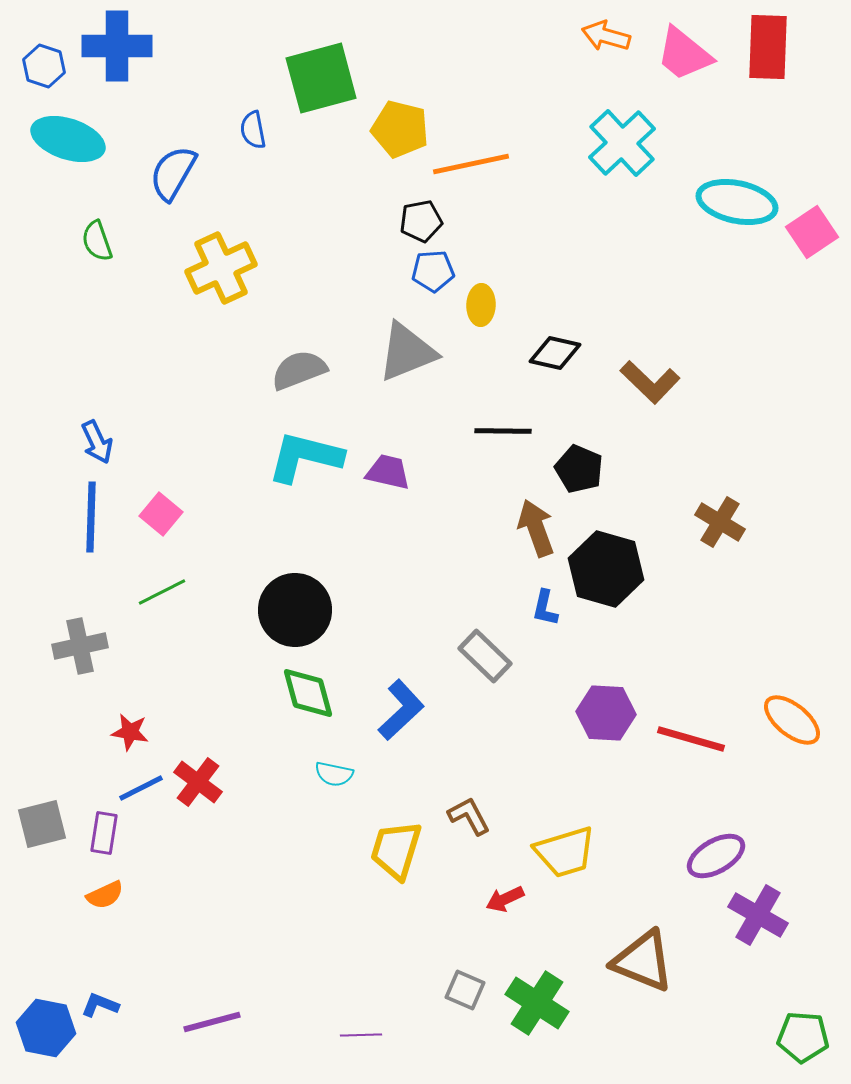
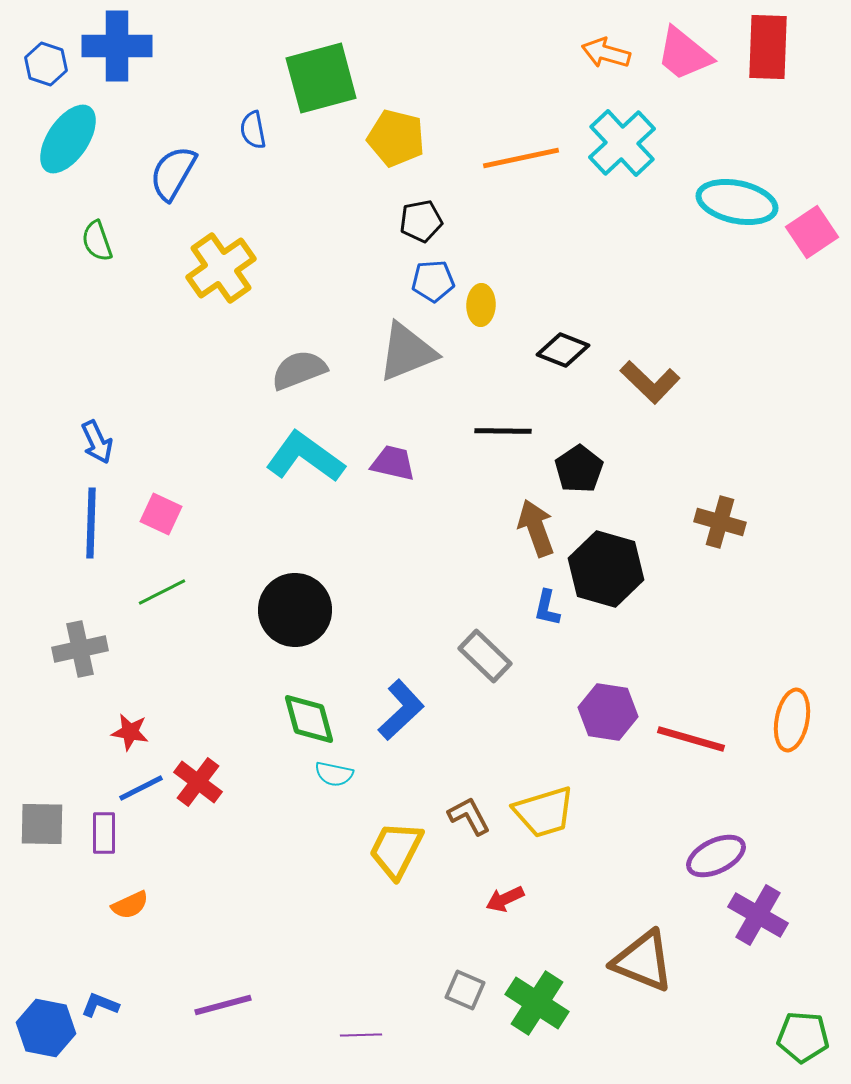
orange arrow at (606, 36): moved 17 px down
blue hexagon at (44, 66): moved 2 px right, 2 px up
yellow pentagon at (400, 129): moved 4 px left, 9 px down
cyan ellipse at (68, 139): rotated 74 degrees counterclockwise
orange line at (471, 164): moved 50 px right, 6 px up
yellow cross at (221, 268): rotated 10 degrees counterclockwise
blue pentagon at (433, 271): moved 10 px down
black diamond at (555, 353): moved 8 px right, 3 px up; rotated 9 degrees clockwise
cyan L-shape at (305, 457): rotated 22 degrees clockwise
black pentagon at (579, 469): rotated 15 degrees clockwise
purple trapezoid at (388, 472): moved 5 px right, 9 px up
pink square at (161, 514): rotated 15 degrees counterclockwise
blue line at (91, 517): moved 6 px down
brown cross at (720, 522): rotated 15 degrees counterclockwise
blue L-shape at (545, 608): moved 2 px right
gray cross at (80, 646): moved 3 px down
green diamond at (308, 693): moved 1 px right, 26 px down
purple hexagon at (606, 713): moved 2 px right, 1 px up; rotated 6 degrees clockwise
orange ellipse at (792, 720): rotated 62 degrees clockwise
gray square at (42, 824): rotated 15 degrees clockwise
purple rectangle at (104, 833): rotated 9 degrees counterclockwise
yellow trapezoid at (396, 850): rotated 10 degrees clockwise
yellow trapezoid at (565, 852): moved 21 px left, 40 px up
purple ellipse at (716, 856): rotated 4 degrees clockwise
orange semicircle at (105, 895): moved 25 px right, 10 px down
purple line at (212, 1022): moved 11 px right, 17 px up
